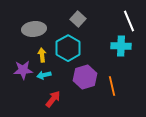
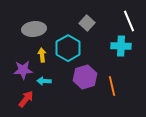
gray square: moved 9 px right, 4 px down
cyan arrow: moved 6 px down; rotated 16 degrees clockwise
red arrow: moved 27 px left
